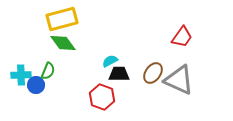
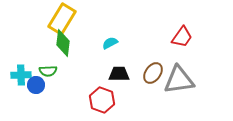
yellow rectangle: rotated 44 degrees counterclockwise
green diamond: rotated 44 degrees clockwise
cyan semicircle: moved 18 px up
green semicircle: rotated 66 degrees clockwise
gray triangle: rotated 32 degrees counterclockwise
red hexagon: moved 3 px down
